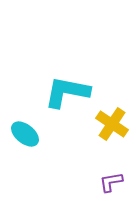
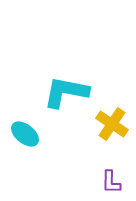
cyan L-shape: moved 1 px left
purple L-shape: rotated 80 degrees counterclockwise
